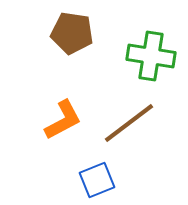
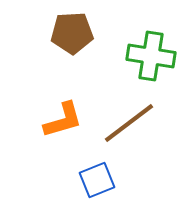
brown pentagon: rotated 12 degrees counterclockwise
orange L-shape: rotated 12 degrees clockwise
